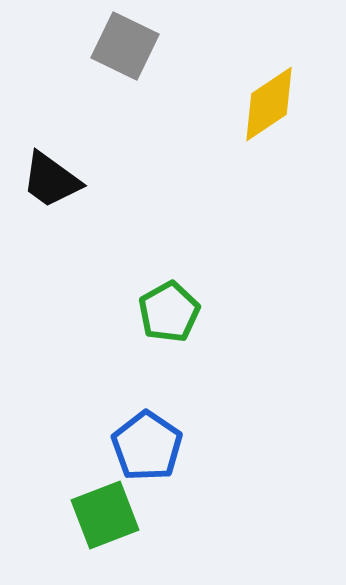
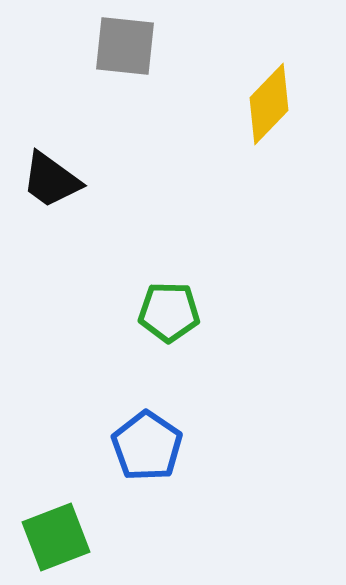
gray square: rotated 20 degrees counterclockwise
yellow diamond: rotated 12 degrees counterclockwise
green pentagon: rotated 30 degrees clockwise
green square: moved 49 px left, 22 px down
